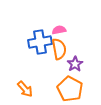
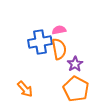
orange pentagon: moved 6 px right
